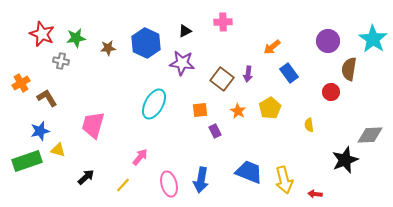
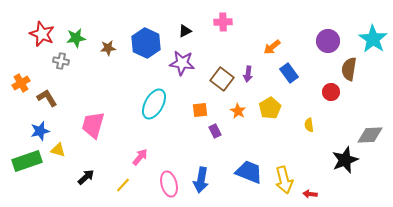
red arrow: moved 5 px left
